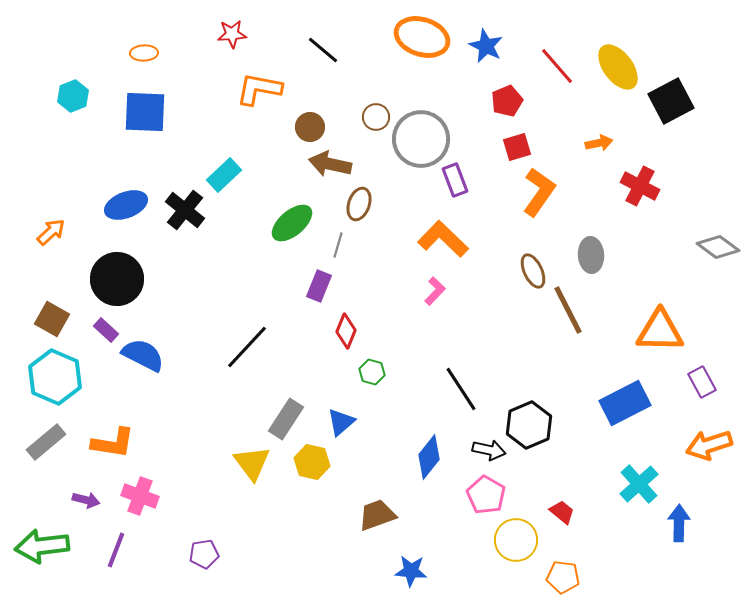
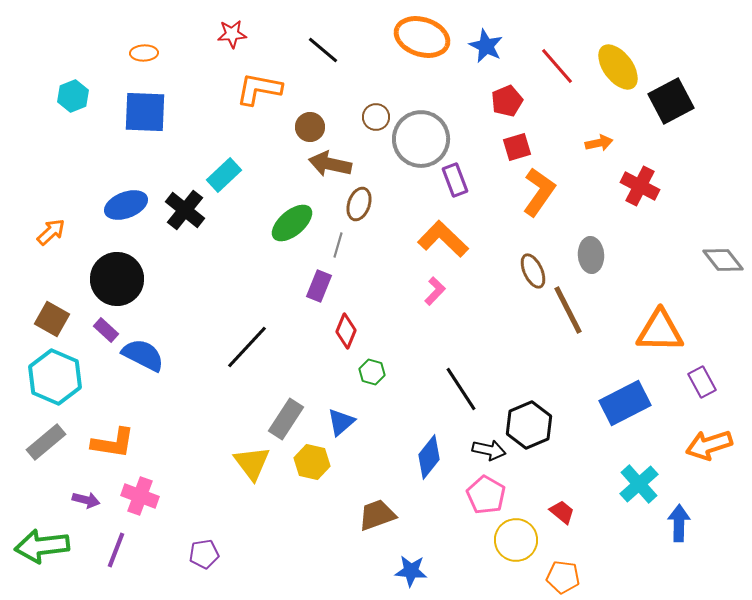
gray diamond at (718, 247): moved 5 px right, 13 px down; rotated 15 degrees clockwise
